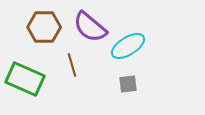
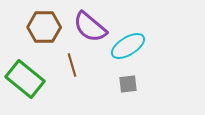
green rectangle: rotated 15 degrees clockwise
